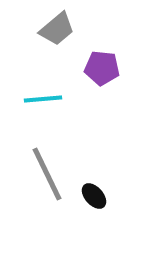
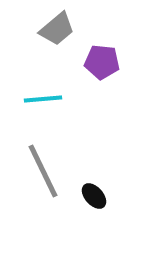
purple pentagon: moved 6 px up
gray line: moved 4 px left, 3 px up
